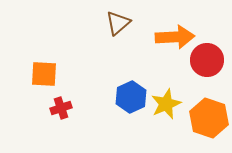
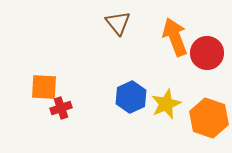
brown triangle: rotated 28 degrees counterclockwise
orange arrow: rotated 108 degrees counterclockwise
red circle: moved 7 px up
orange square: moved 13 px down
